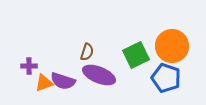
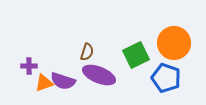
orange circle: moved 2 px right, 3 px up
